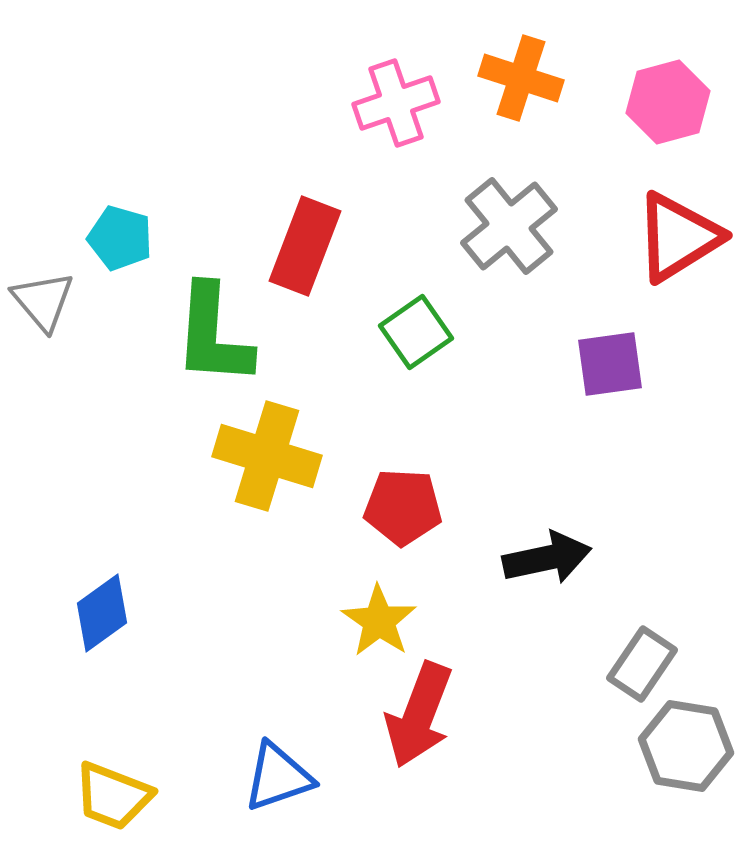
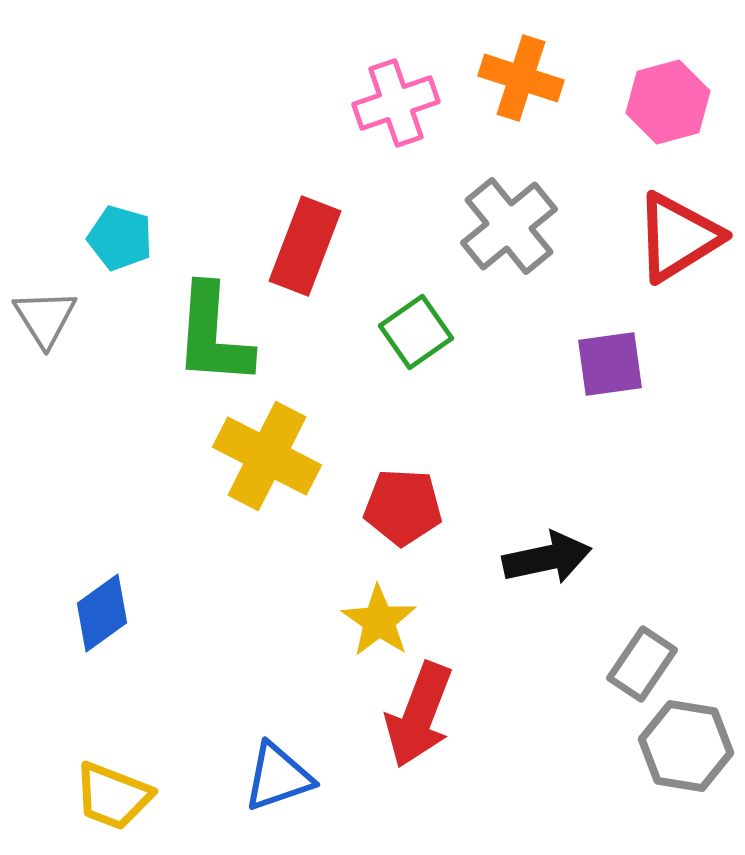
gray triangle: moved 2 px right, 17 px down; rotated 8 degrees clockwise
yellow cross: rotated 10 degrees clockwise
